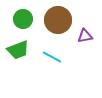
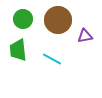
green trapezoid: rotated 105 degrees clockwise
cyan line: moved 2 px down
